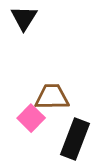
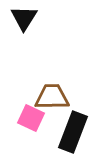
pink square: rotated 20 degrees counterclockwise
black rectangle: moved 2 px left, 7 px up
